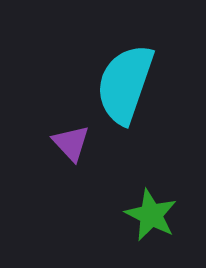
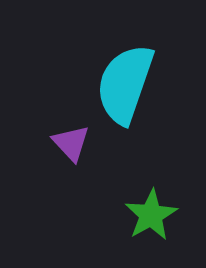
green star: rotated 16 degrees clockwise
